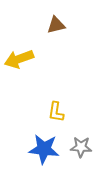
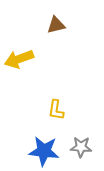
yellow L-shape: moved 2 px up
blue star: moved 2 px down
